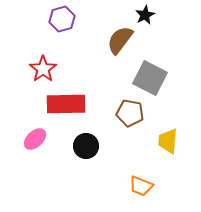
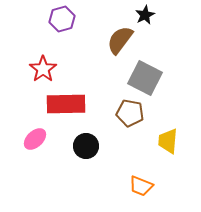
gray square: moved 5 px left
